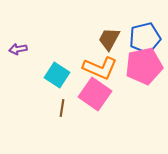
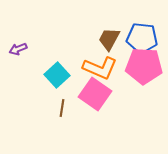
blue pentagon: moved 3 px left; rotated 20 degrees clockwise
purple arrow: rotated 12 degrees counterclockwise
pink pentagon: rotated 15 degrees clockwise
cyan square: rotated 15 degrees clockwise
